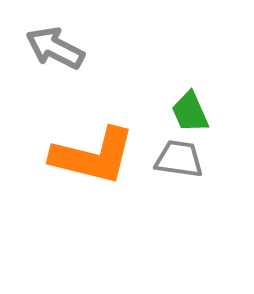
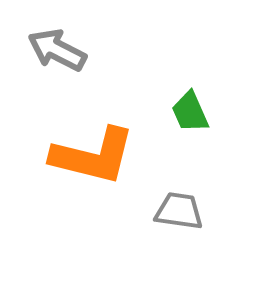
gray arrow: moved 2 px right, 2 px down
gray trapezoid: moved 52 px down
